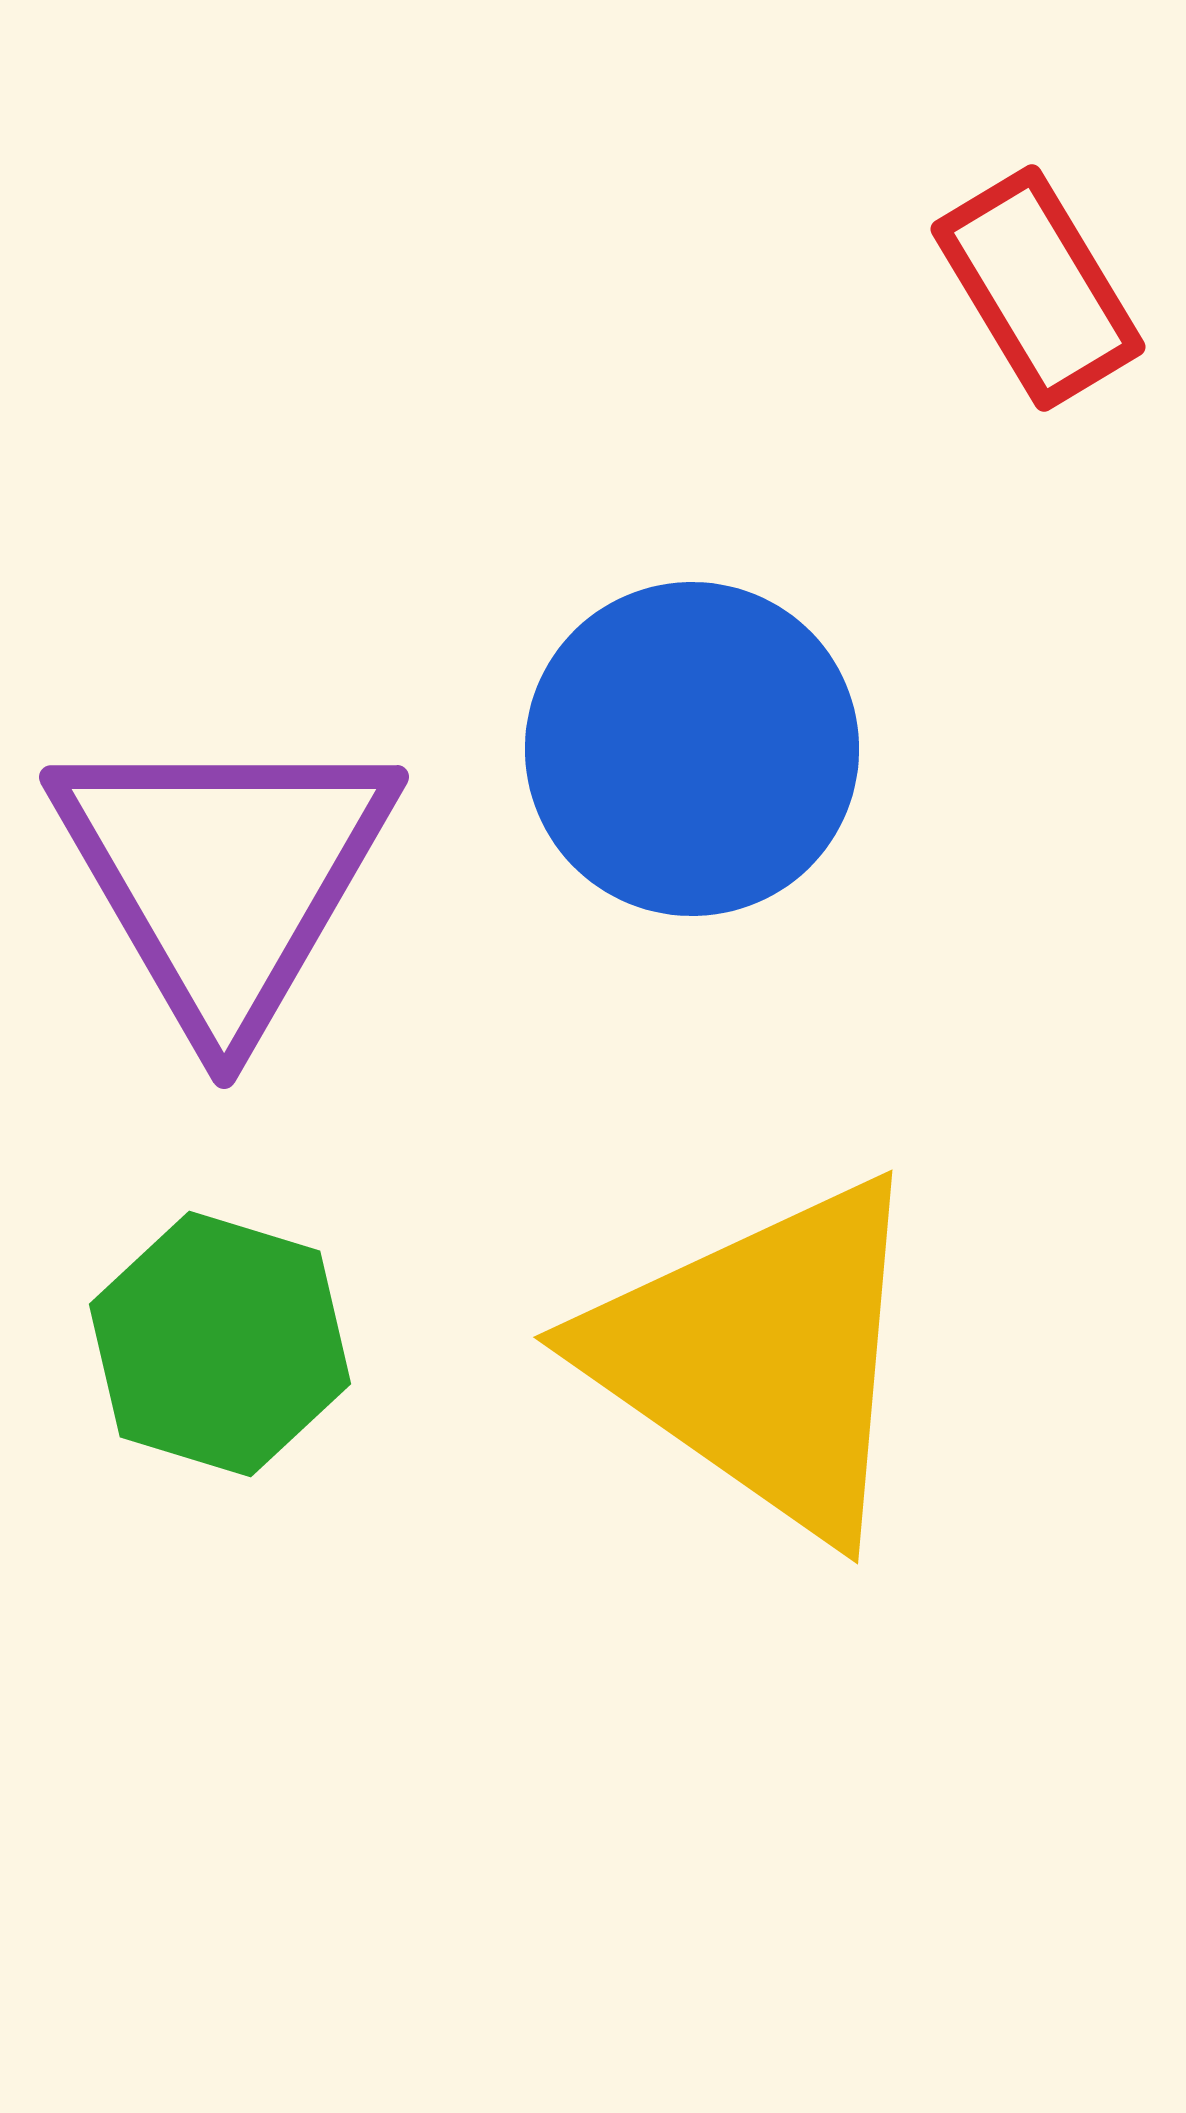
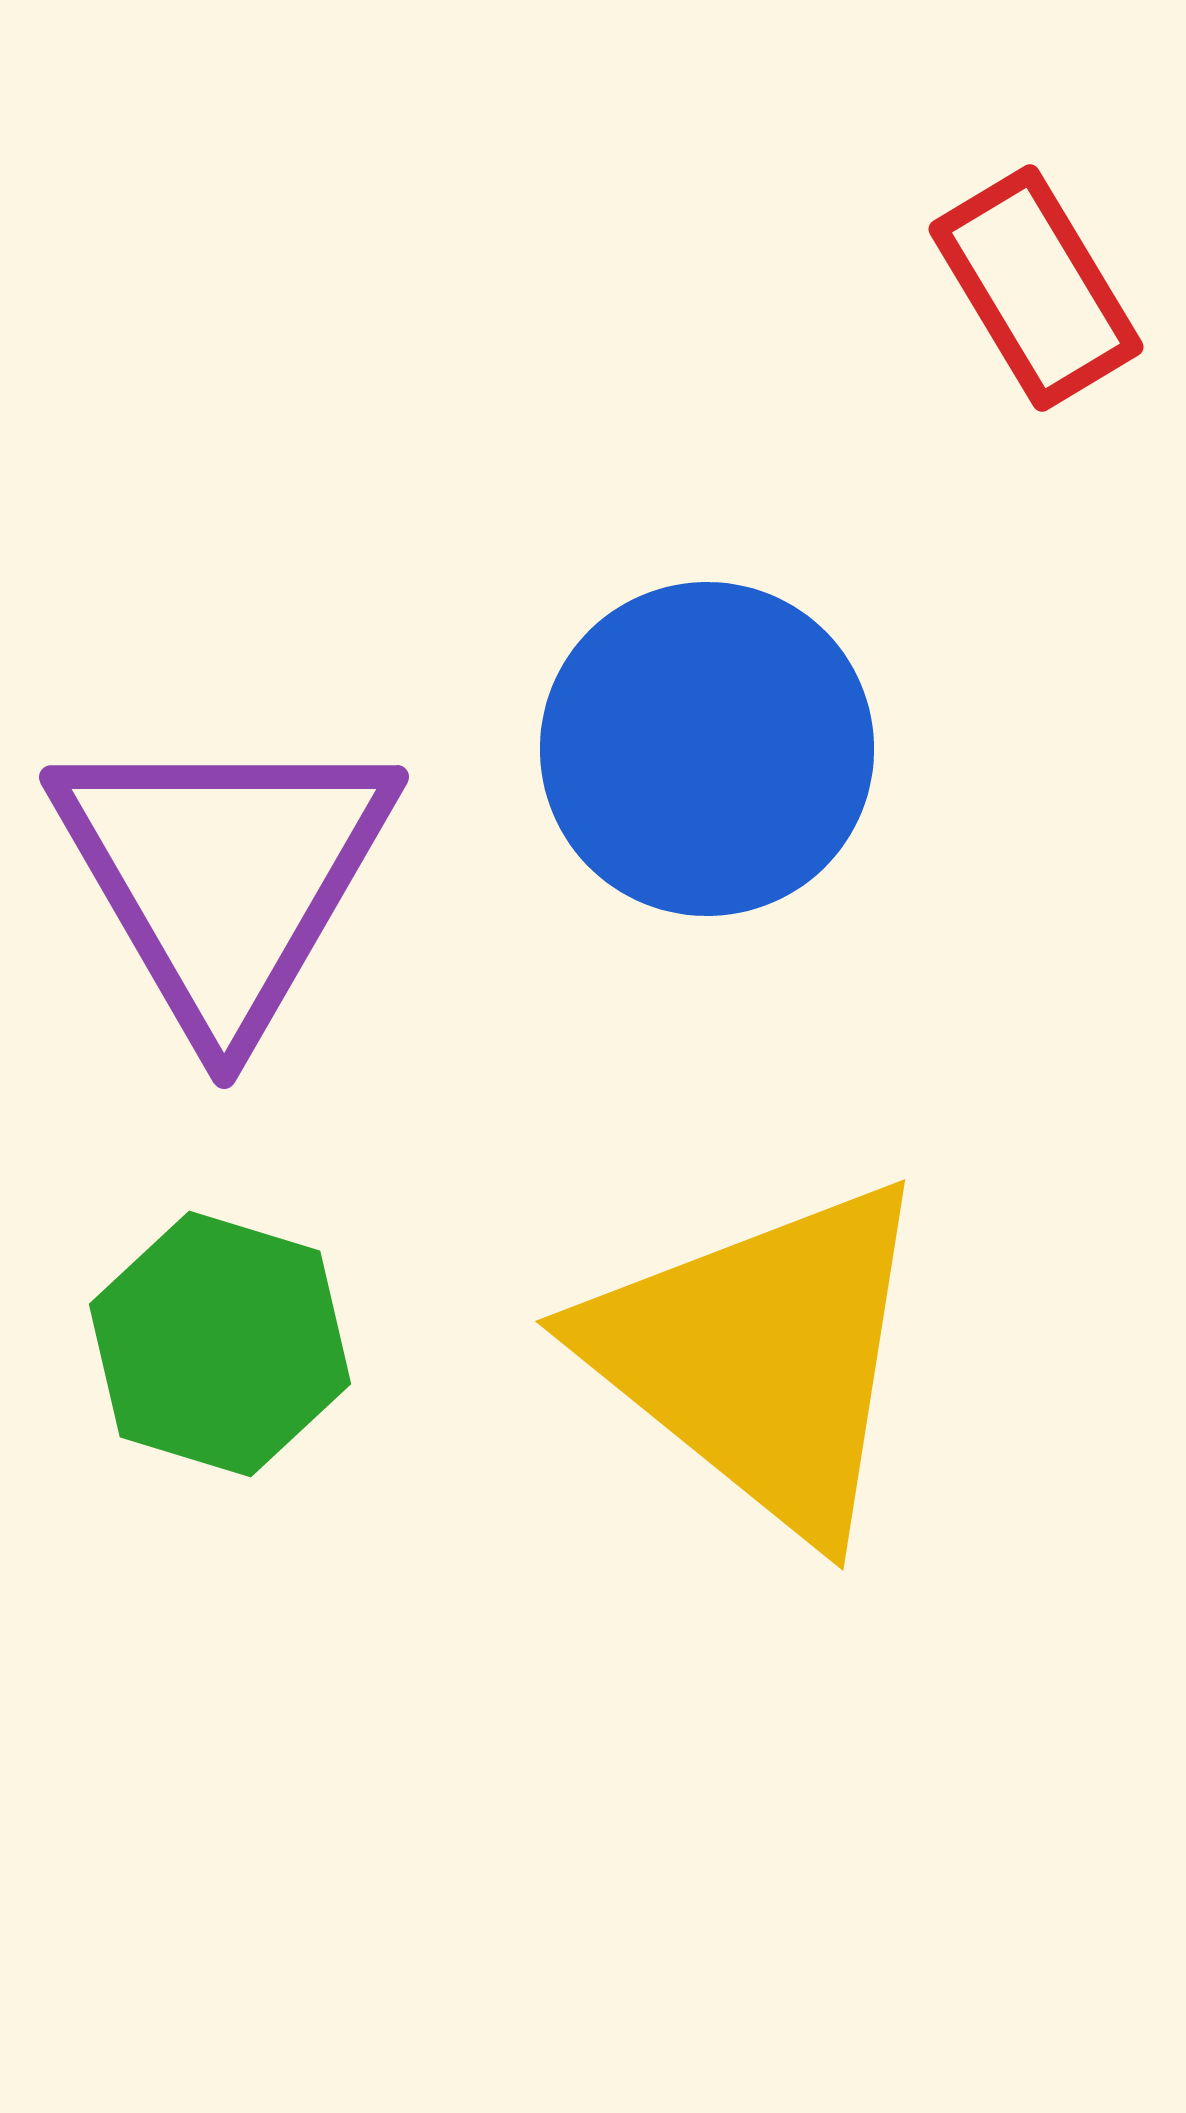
red rectangle: moved 2 px left
blue circle: moved 15 px right
yellow triangle: rotated 4 degrees clockwise
